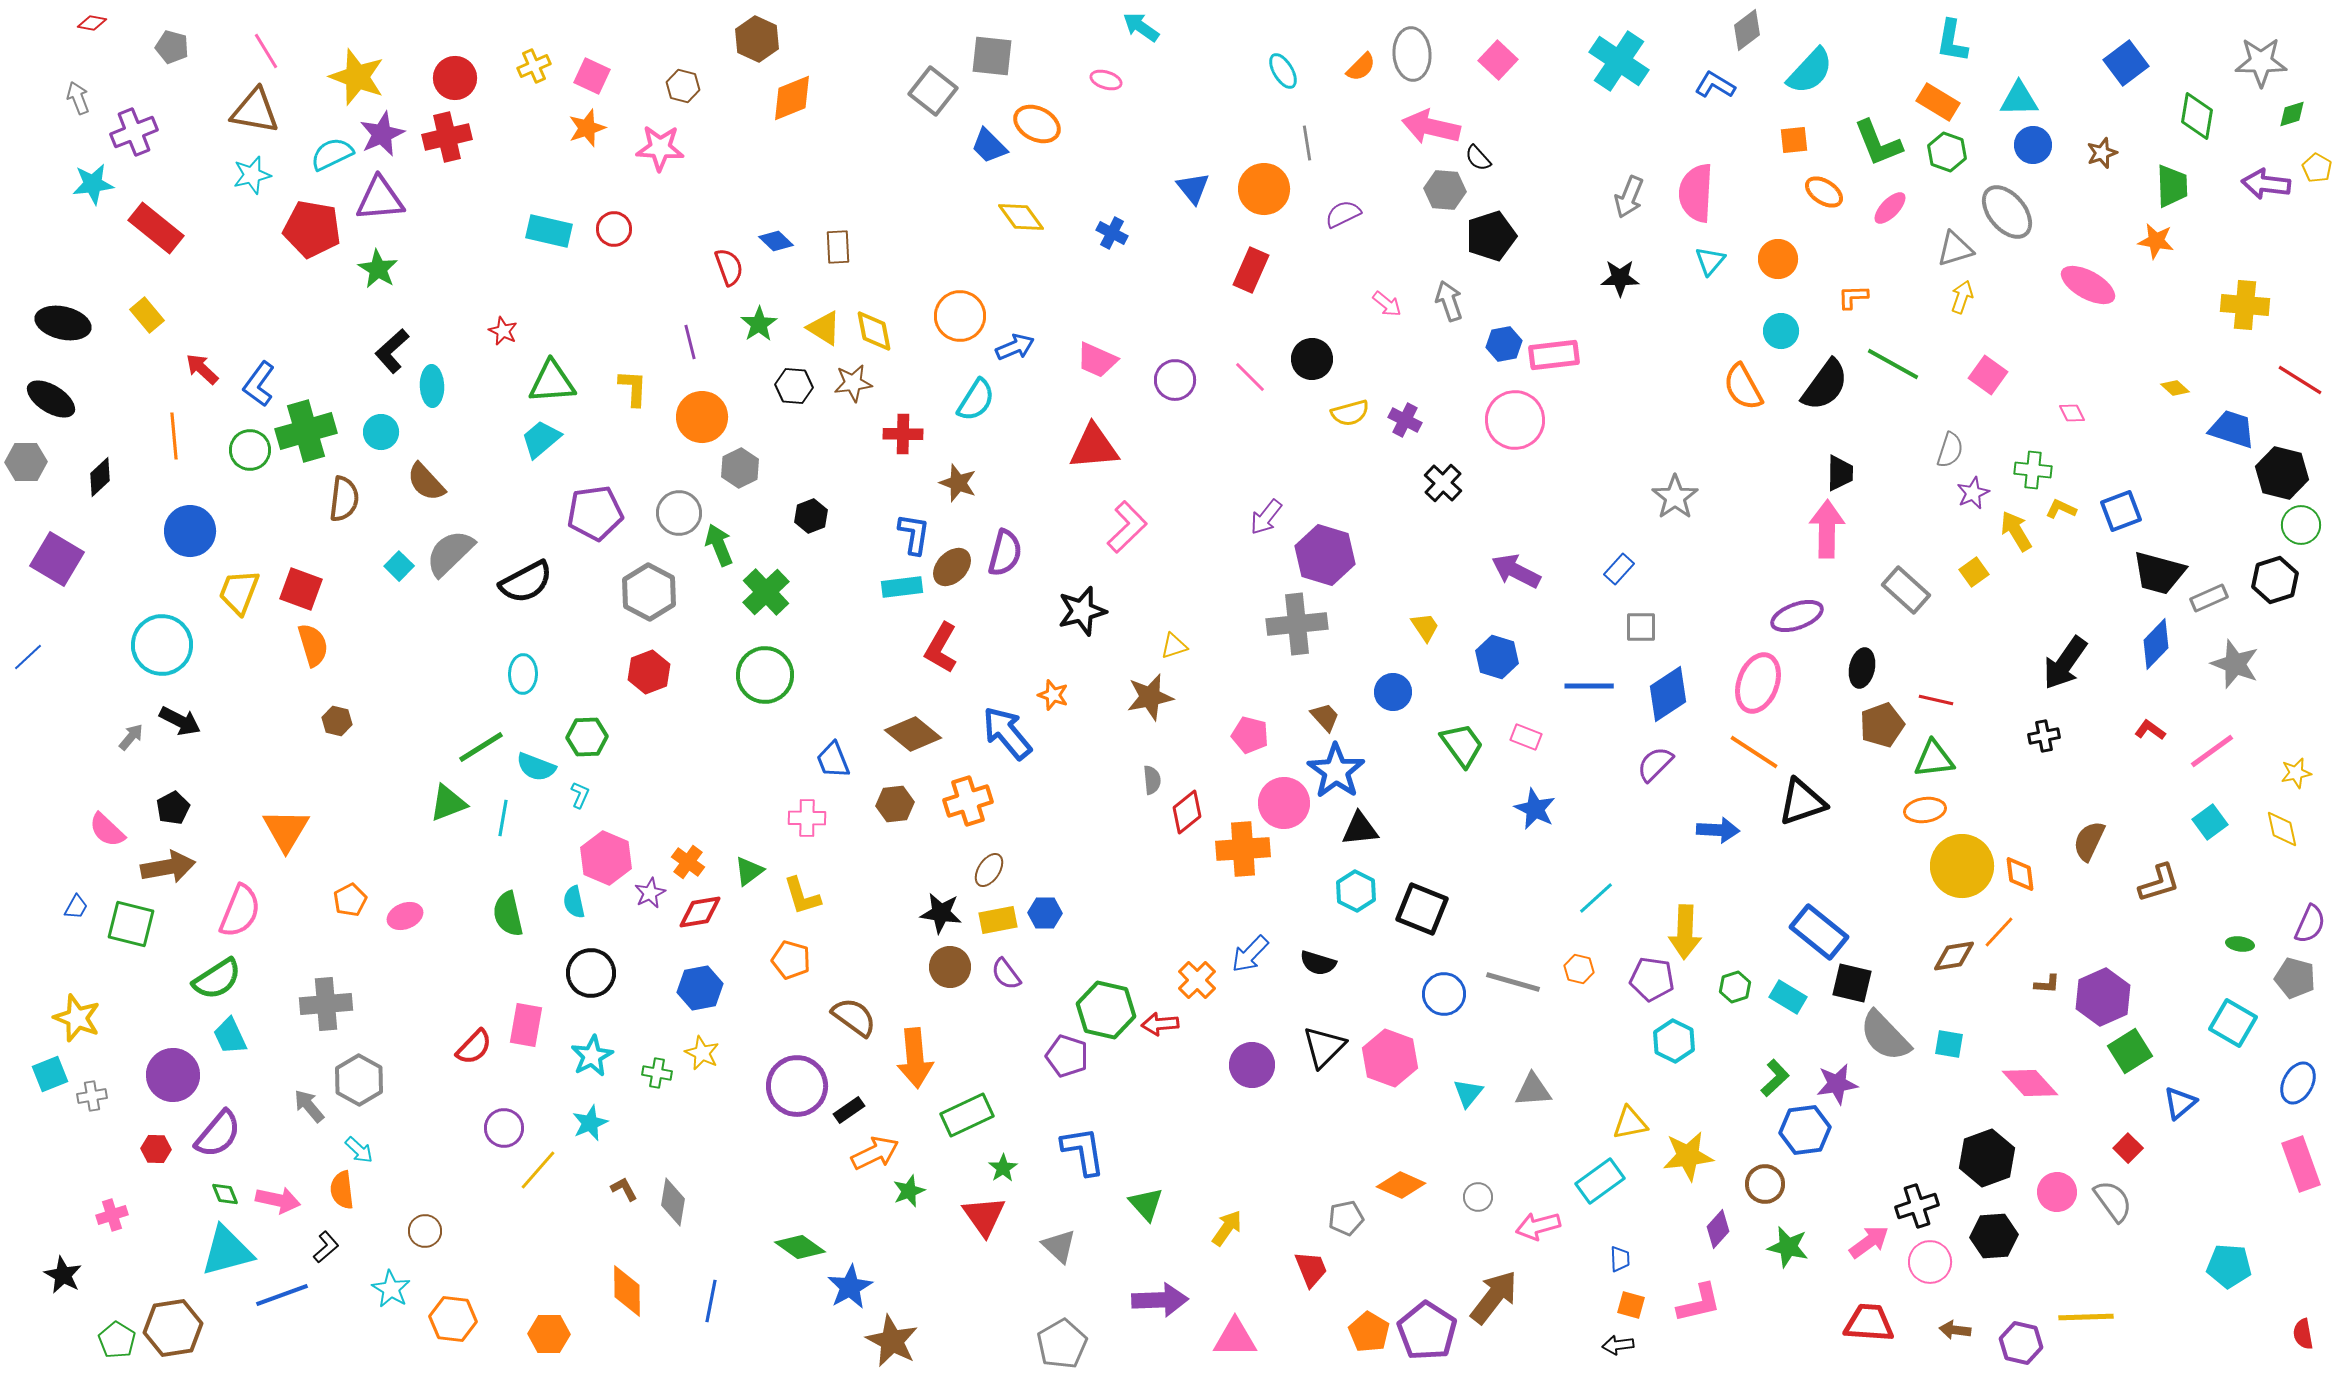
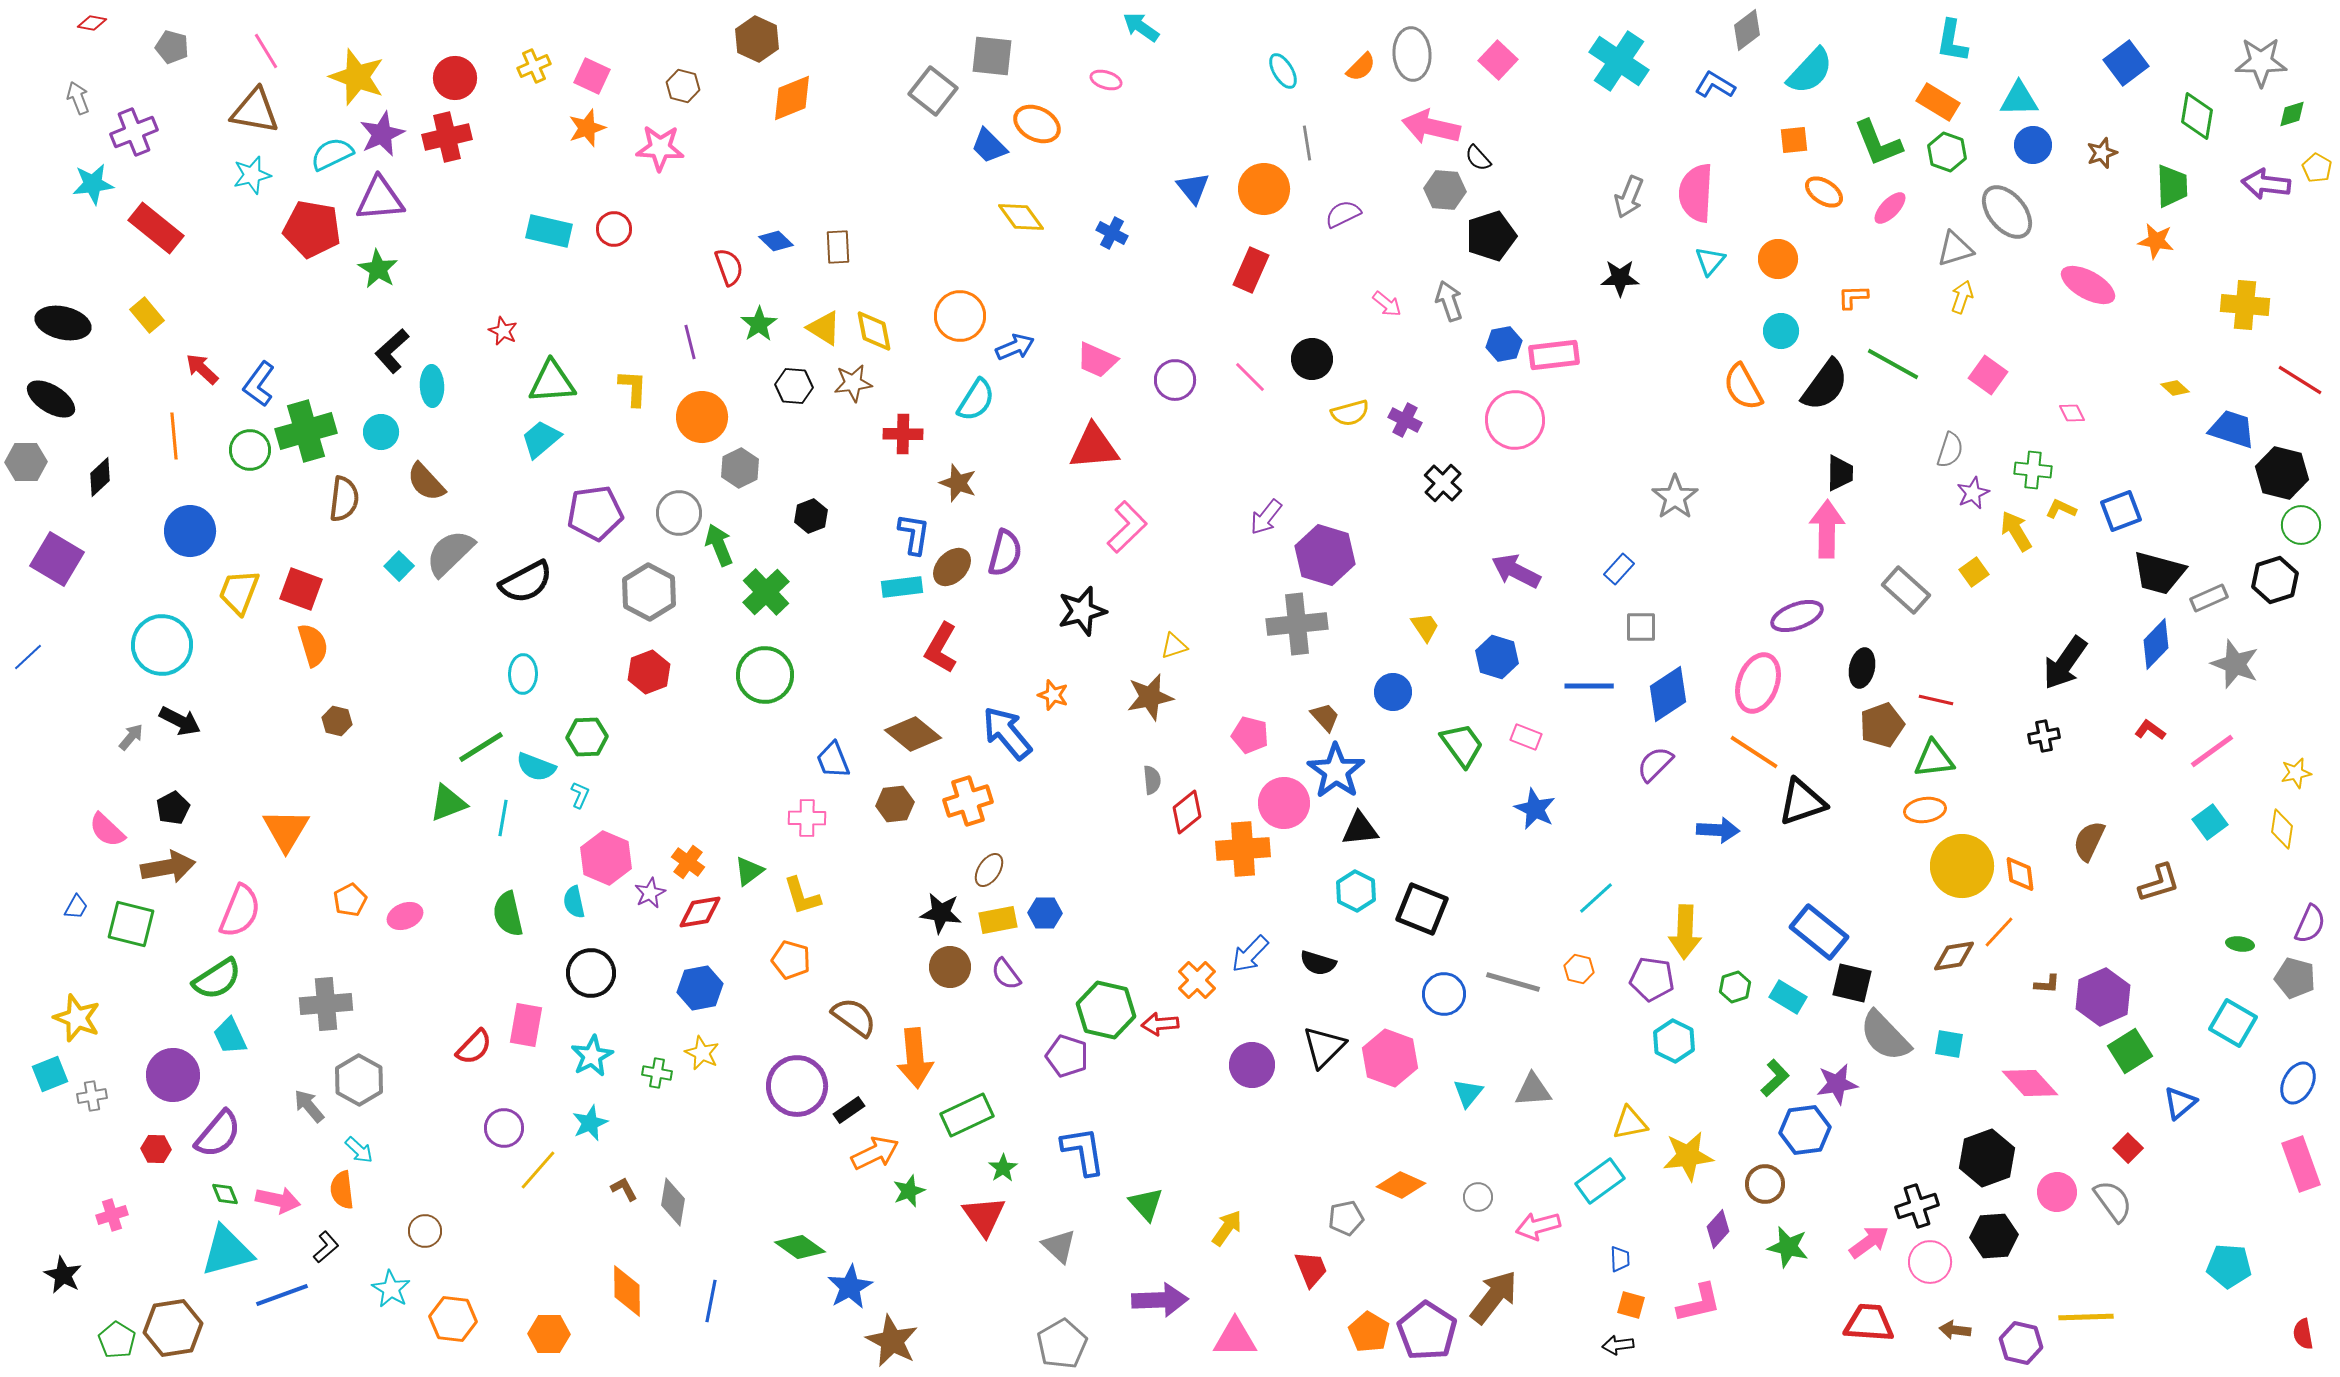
yellow diamond at (2282, 829): rotated 21 degrees clockwise
